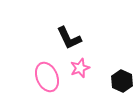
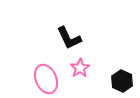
pink star: rotated 12 degrees counterclockwise
pink ellipse: moved 1 px left, 2 px down
